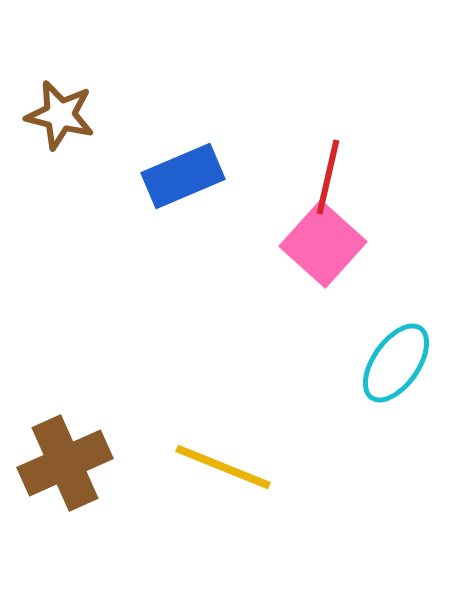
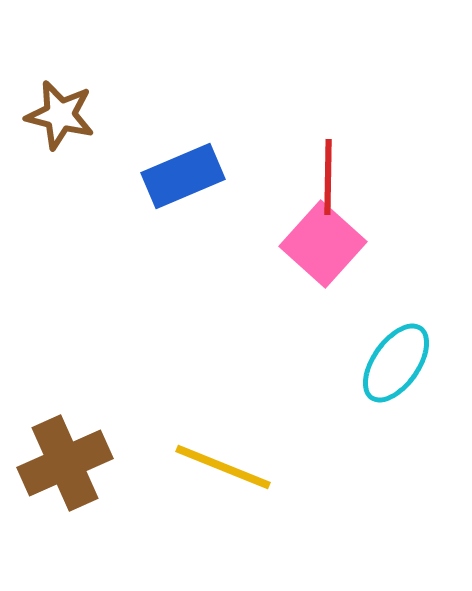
red line: rotated 12 degrees counterclockwise
